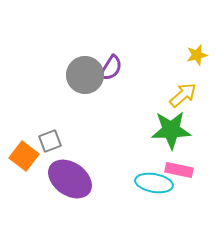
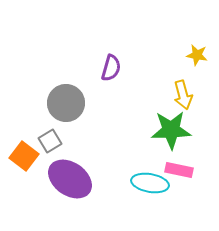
yellow star: rotated 25 degrees clockwise
purple semicircle: rotated 16 degrees counterclockwise
gray circle: moved 19 px left, 28 px down
yellow arrow: rotated 116 degrees clockwise
gray square: rotated 10 degrees counterclockwise
cyan ellipse: moved 4 px left
